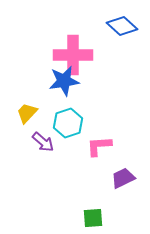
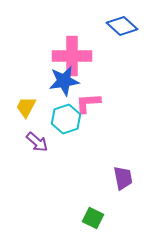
pink cross: moved 1 px left, 1 px down
yellow trapezoid: moved 1 px left, 6 px up; rotated 15 degrees counterclockwise
cyan hexagon: moved 2 px left, 4 px up
purple arrow: moved 6 px left
pink L-shape: moved 11 px left, 43 px up
purple trapezoid: rotated 105 degrees clockwise
green square: rotated 30 degrees clockwise
